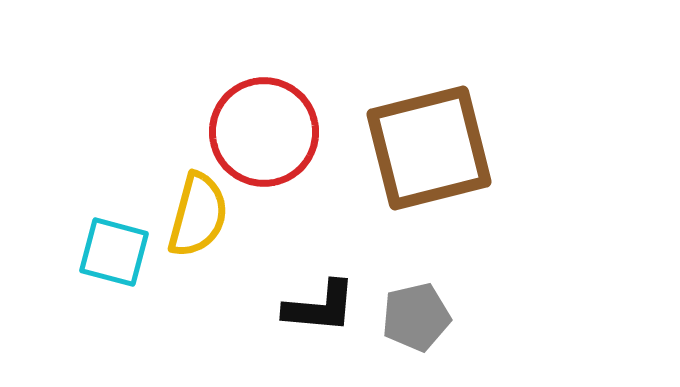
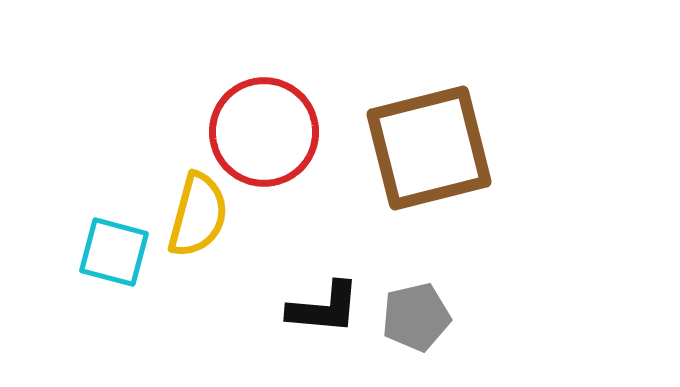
black L-shape: moved 4 px right, 1 px down
